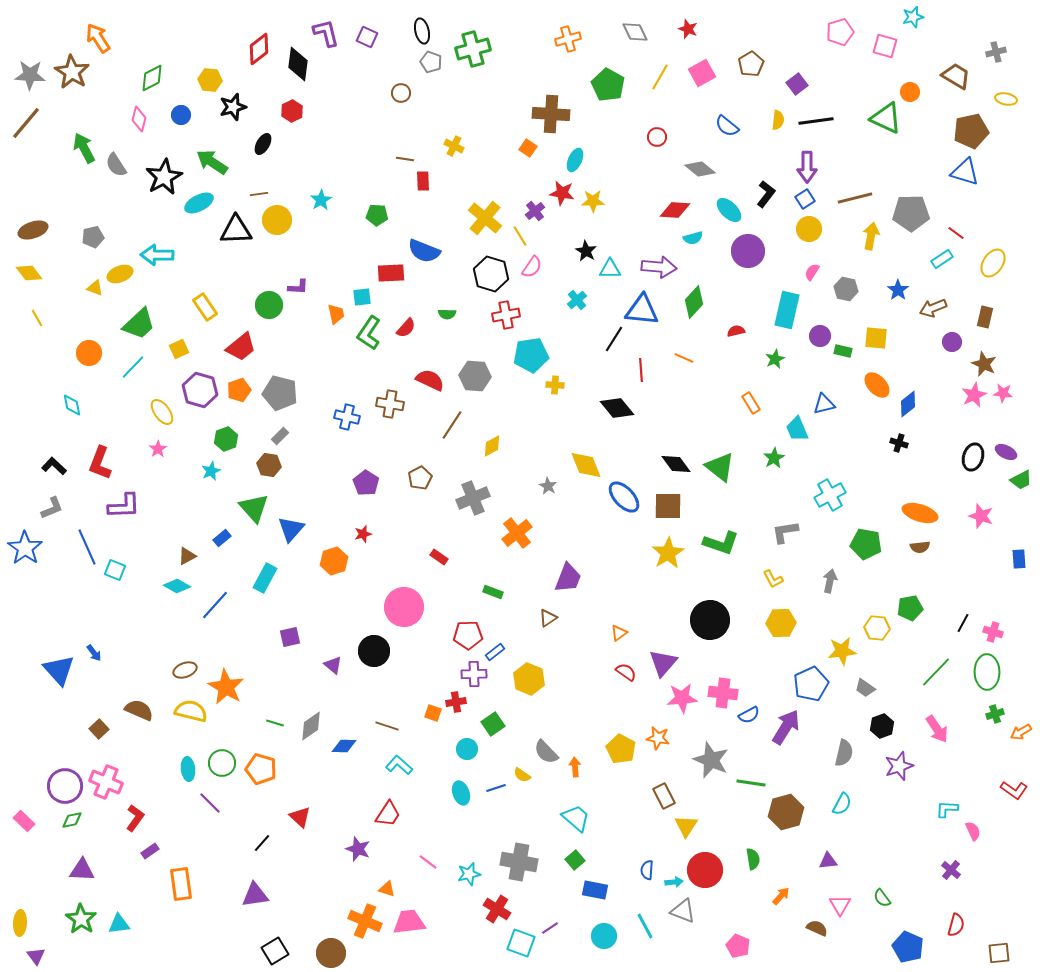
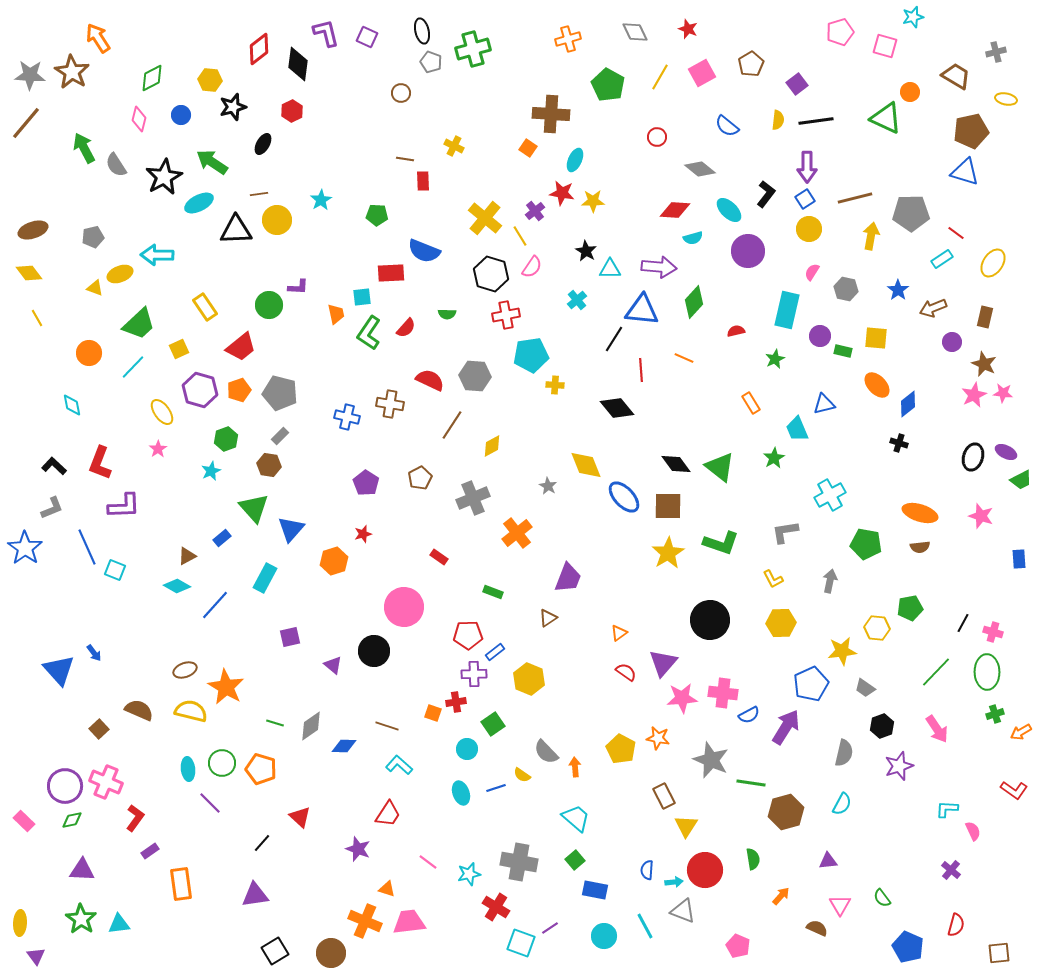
red cross at (497, 909): moved 1 px left, 2 px up
